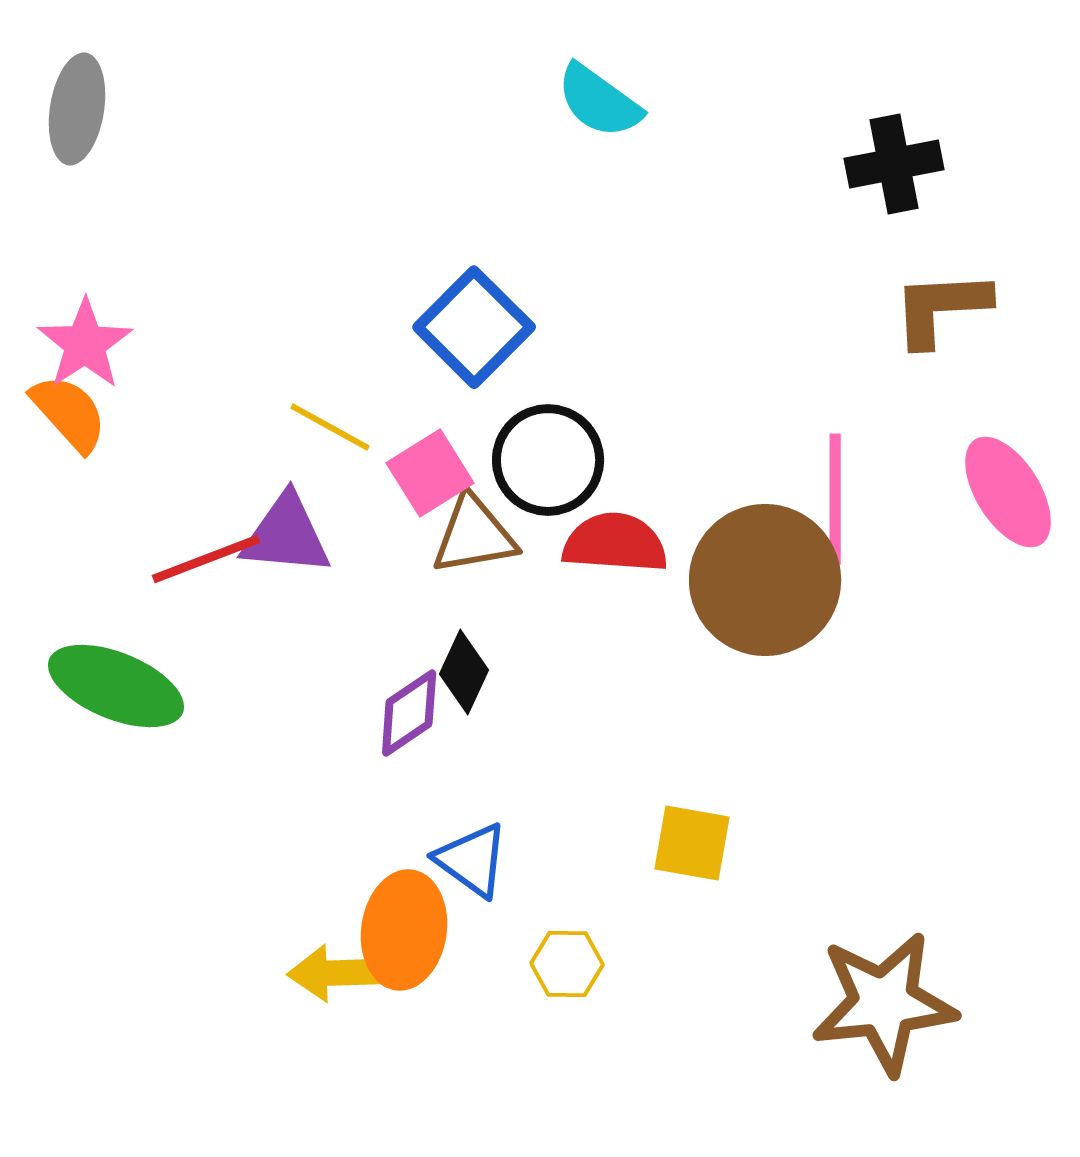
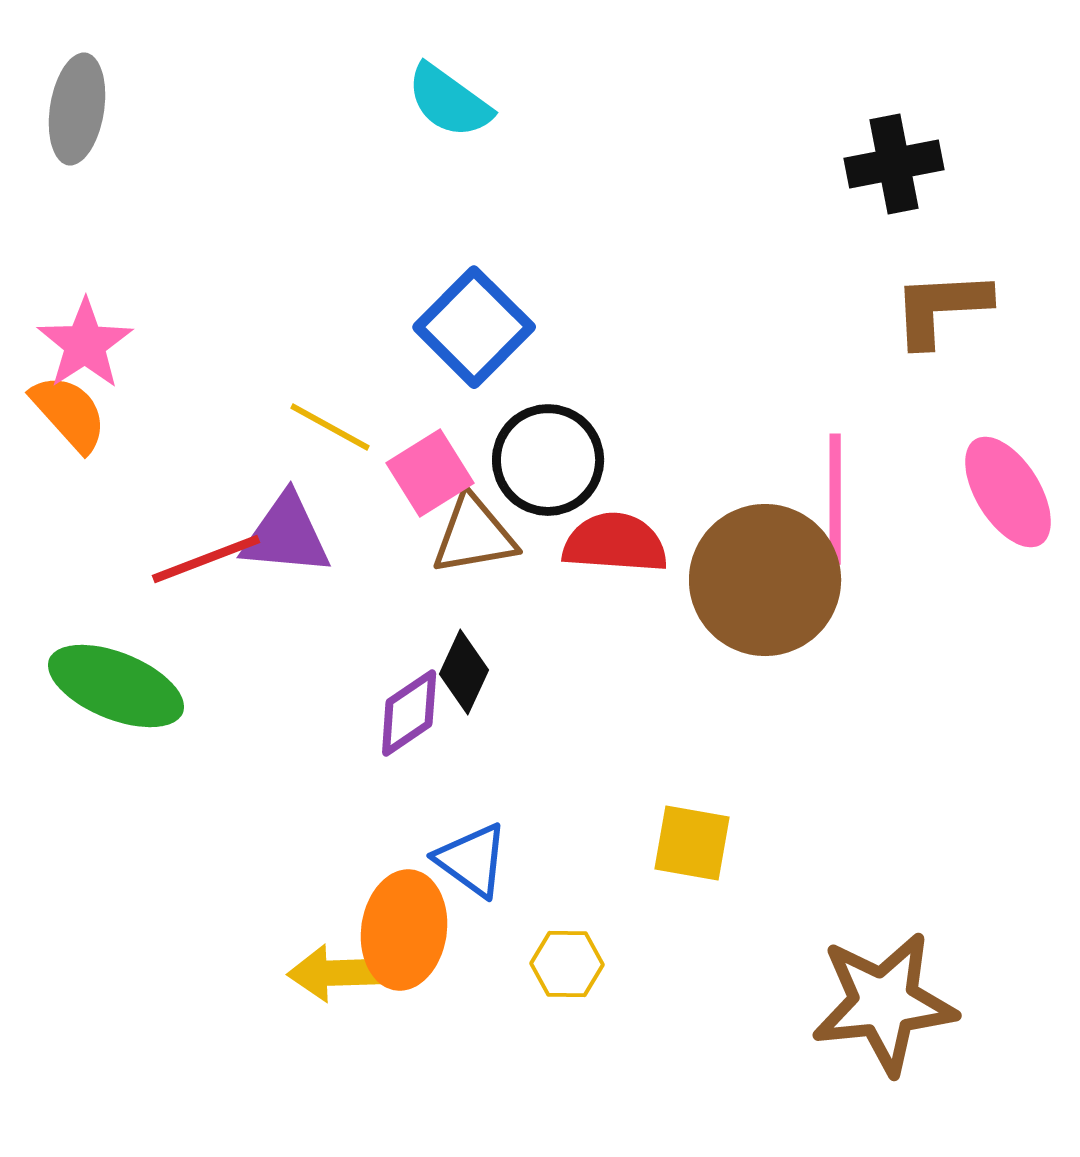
cyan semicircle: moved 150 px left
